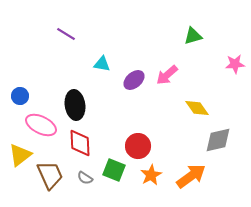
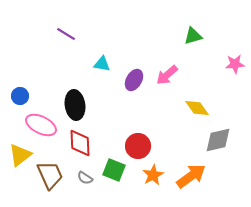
purple ellipse: rotated 20 degrees counterclockwise
orange star: moved 2 px right
